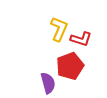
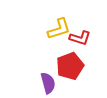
yellow L-shape: rotated 50 degrees clockwise
red L-shape: moved 1 px left, 1 px up
